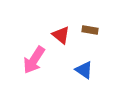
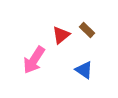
brown rectangle: moved 3 px left; rotated 35 degrees clockwise
red triangle: rotated 42 degrees clockwise
